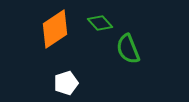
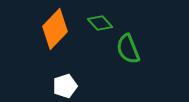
orange diamond: rotated 12 degrees counterclockwise
white pentagon: moved 1 px left, 3 px down
